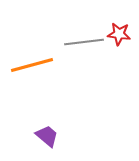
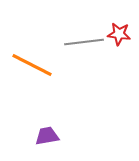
orange line: rotated 42 degrees clockwise
purple trapezoid: rotated 50 degrees counterclockwise
